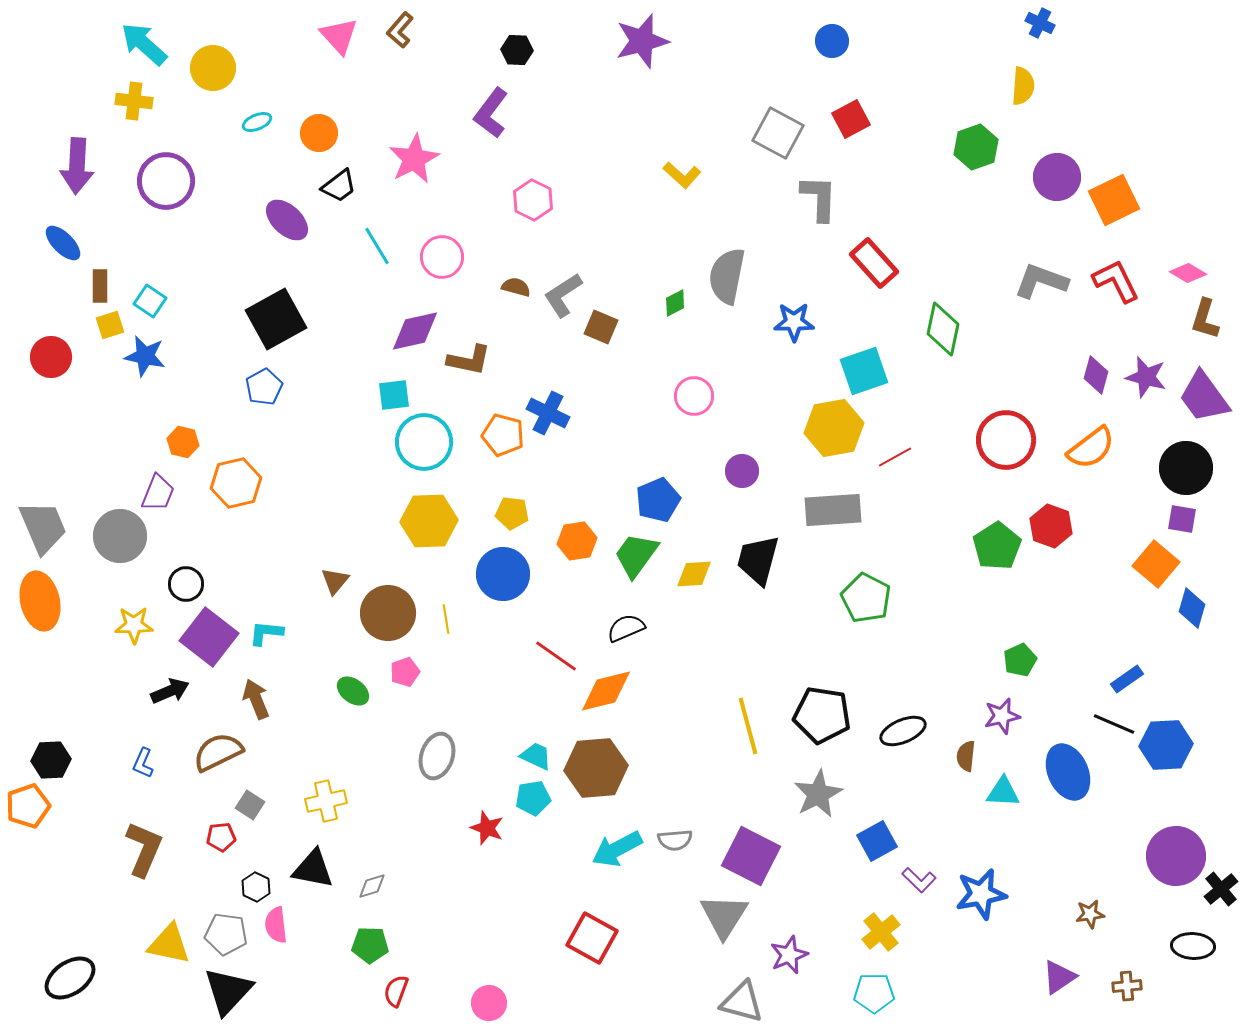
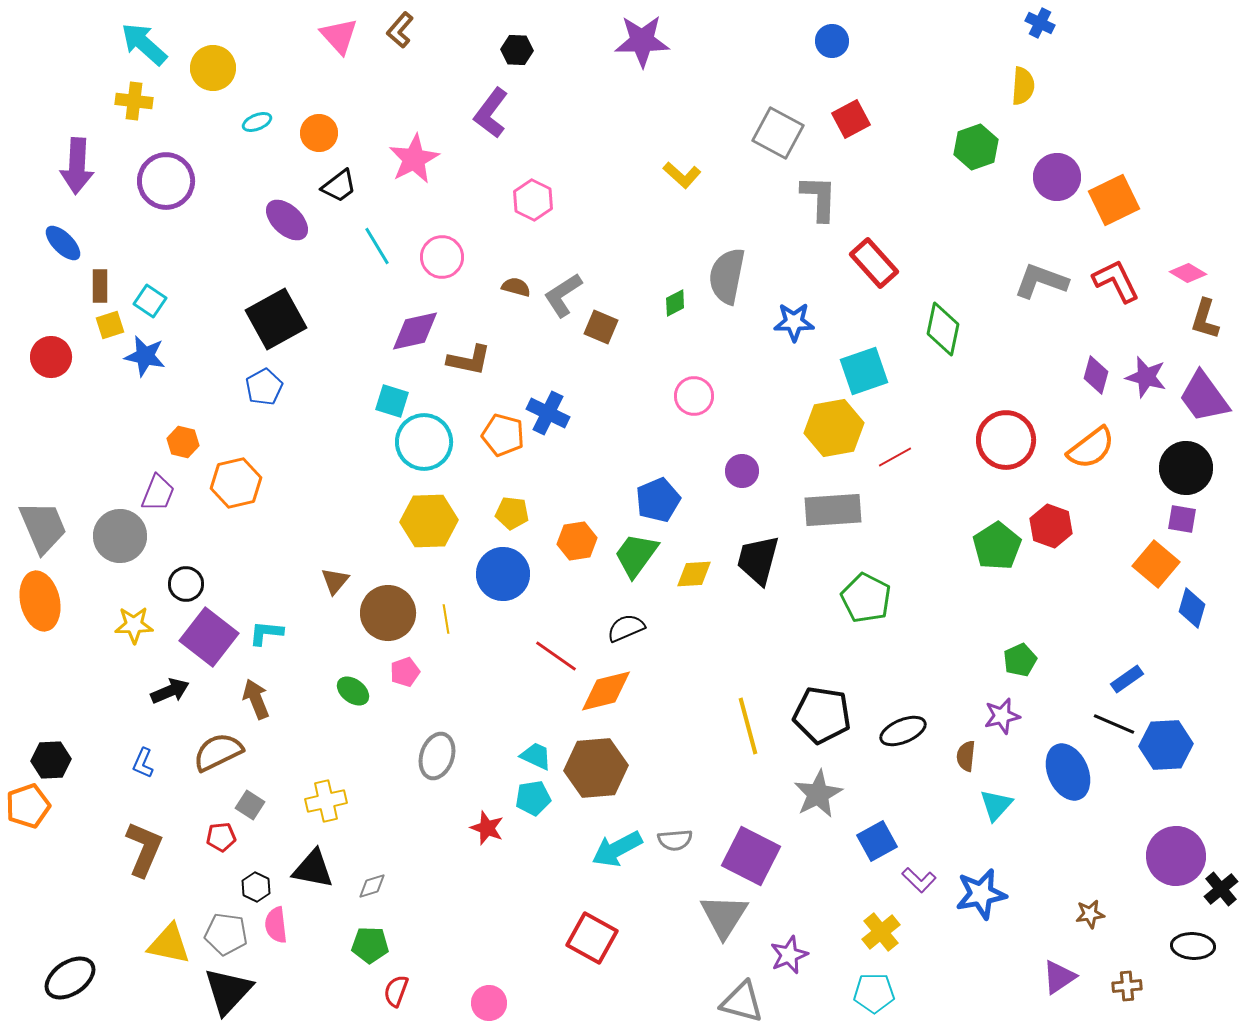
purple star at (642, 41): rotated 14 degrees clockwise
cyan square at (394, 395): moved 2 px left, 6 px down; rotated 24 degrees clockwise
cyan triangle at (1003, 792): moved 7 px left, 13 px down; rotated 51 degrees counterclockwise
